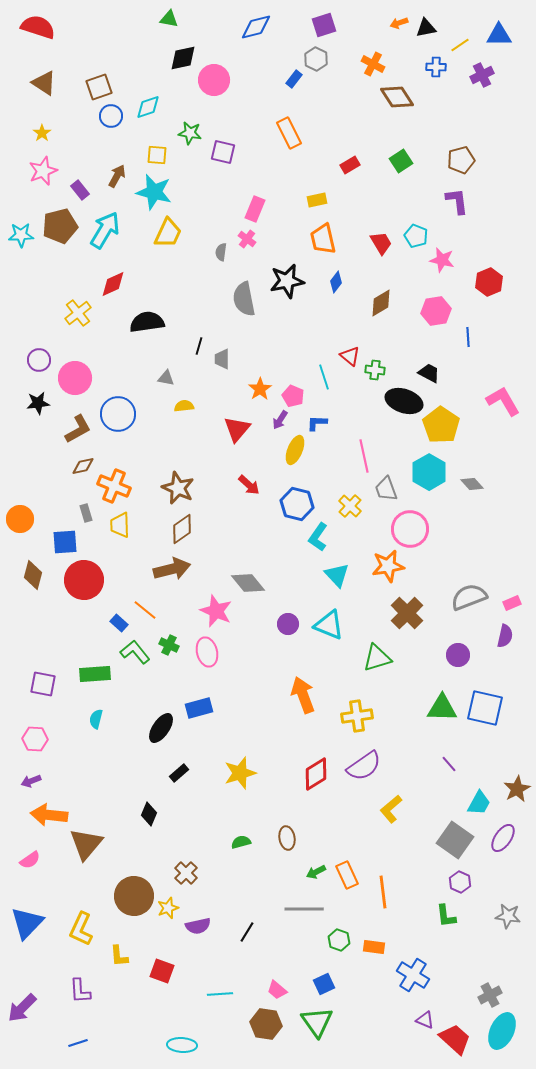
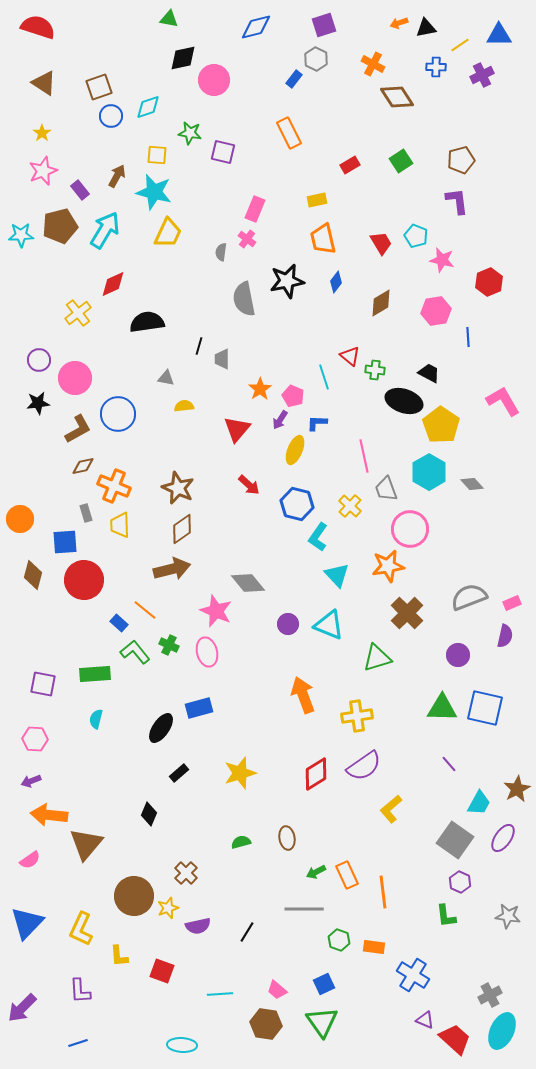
green triangle at (317, 1022): moved 5 px right
